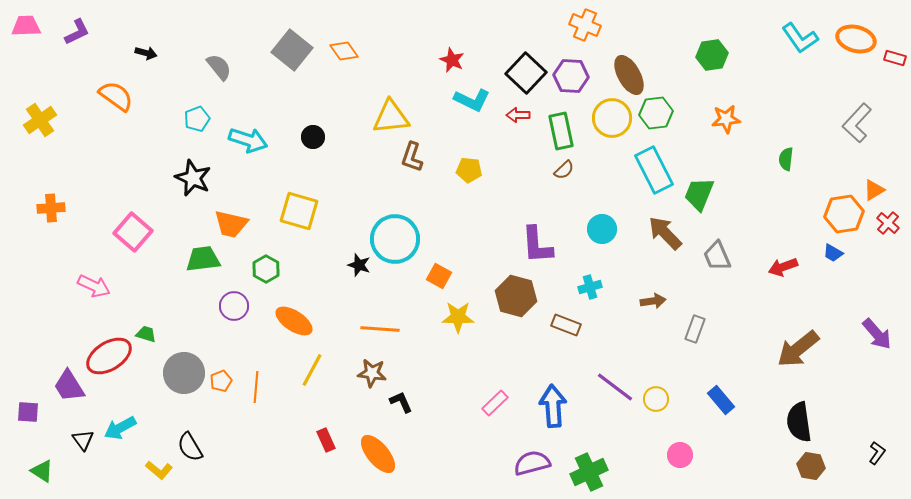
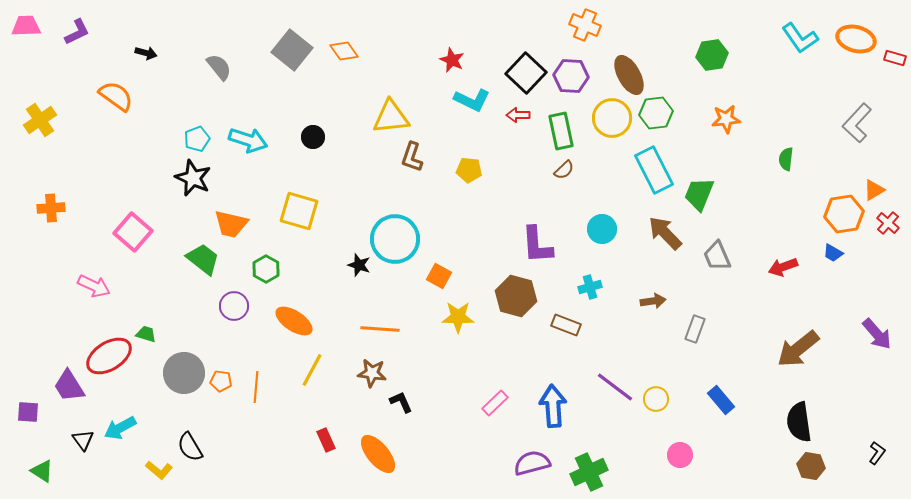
cyan pentagon at (197, 119): moved 20 px down
green trapezoid at (203, 259): rotated 45 degrees clockwise
orange pentagon at (221, 381): rotated 30 degrees clockwise
